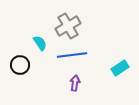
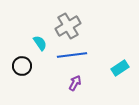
black circle: moved 2 px right, 1 px down
purple arrow: rotated 21 degrees clockwise
